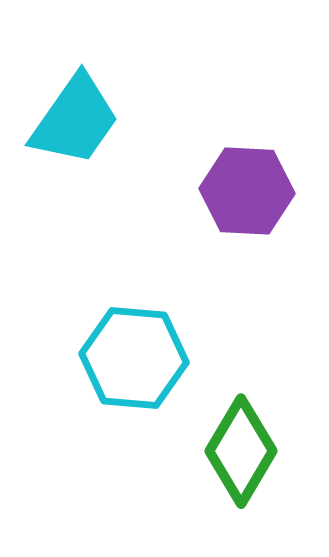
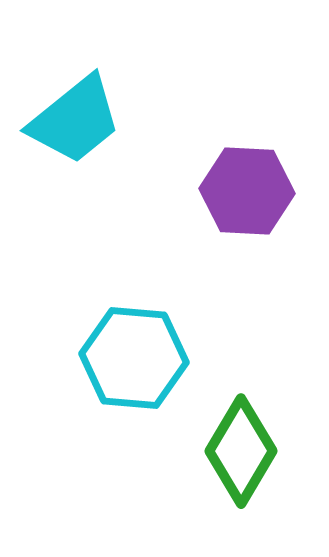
cyan trapezoid: rotated 16 degrees clockwise
